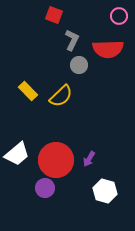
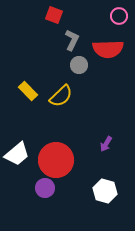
purple arrow: moved 17 px right, 15 px up
